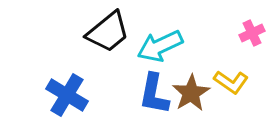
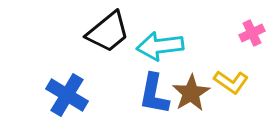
cyan arrow: rotated 18 degrees clockwise
